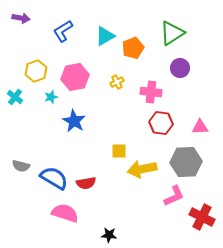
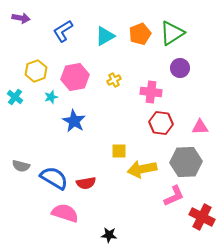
orange pentagon: moved 7 px right, 14 px up
yellow cross: moved 3 px left, 2 px up
